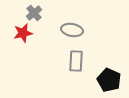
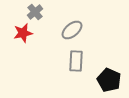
gray cross: moved 1 px right, 1 px up
gray ellipse: rotated 50 degrees counterclockwise
